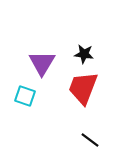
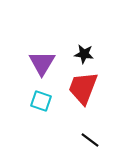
cyan square: moved 16 px right, 5 px down
